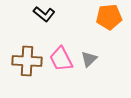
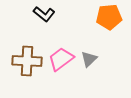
pink trapezoid: rotated 80 degrees clockwise
